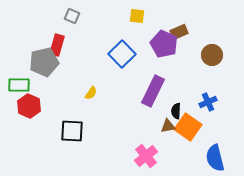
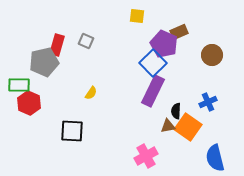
gray square: moved 14 px right, 25 px down
blue square: moved 31 px right, 9 px down
red hexagon: moved 3 px up
pink cross: rotated 10 degrees clockwise
